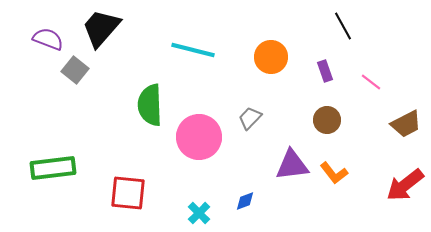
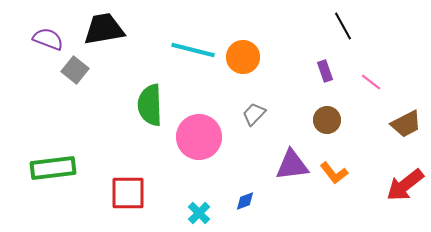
black trapezoid: moved 3 px right, 1 px down; rotated 39 degrees clockwise
orange circle: moved 28 px left
gray trapezoid: moved 4 px right, 4 px up
red square: rotated 6 degrees counterclockwise
